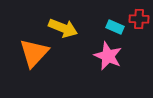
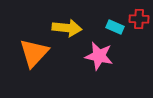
yellow arrow: moved 4 px right; rotated 16 degrees counterclockwise
pink star: moved 9 px left; rotated 12 degrees counterclockwise
